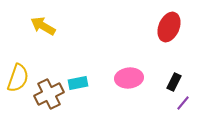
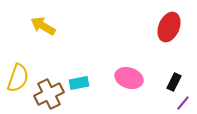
pink ellipse: rotated 24 degrees clockwise
cyan rectangle: moved 1 px right
